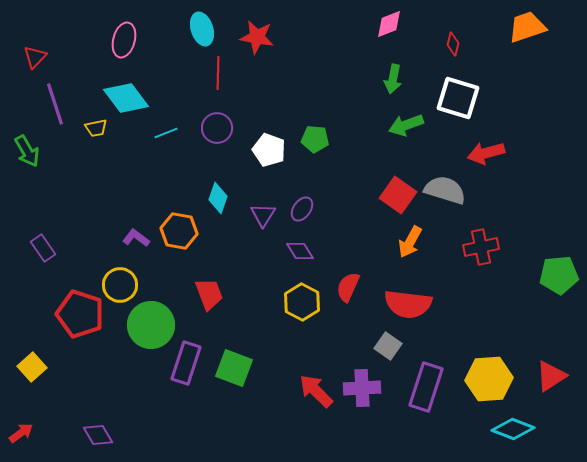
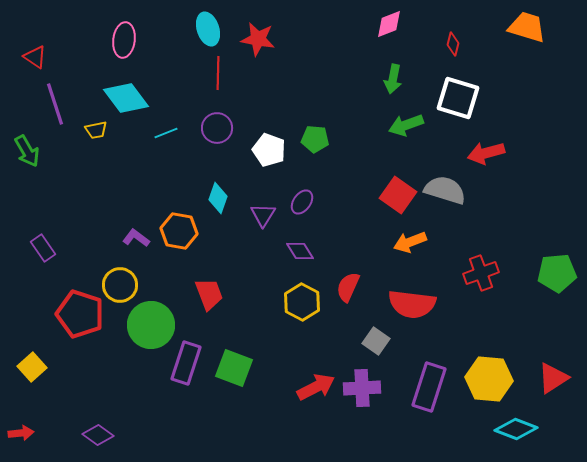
orange trapezoid at (527, 27): rotated 36 degrees clockwise
cyan ellipse at (202, 29): moved 6 px right
red star at (257, 37): moved 1 px right, 2 px down
pink ellipse at (124, 40): rotated 8 degrees counterclockwise
red triangle at (35, 57): rotated 40 degrees counterclockwise
yellow trapezoid at (96, 128): moved 2 px down
purple ellipse at (302, 209): moved 7 px up
orange arrow at (410, 242): rotated 40 degrees clockwise
red cross at (481, 247): moved 26 px down; rotated 8 degrees counterclockwise
green pentagon at (559, 275): moved 2 px left, 2 px up
red semicircle at (408, 304): moved 4 px right
gray square at (388, 346): moved 12 px left, 5 px up
red triangle at (551, 376): moved 2 px right, 2 px down
yellow hexagon at (489, 379): rotated 9 degrees clockwise
purple rectangle at (426, 387): moved 3 px right
red arrow at (316, 391): moved 4 px up; rotated 108 degrees clockwise
cyan diamond at (513, 429): moved 3 px right
red arrow at (21, 433): rotated 30 degrees clockwise
purple diamond at (98, 435): rotated 24 degrees counterclockwise
